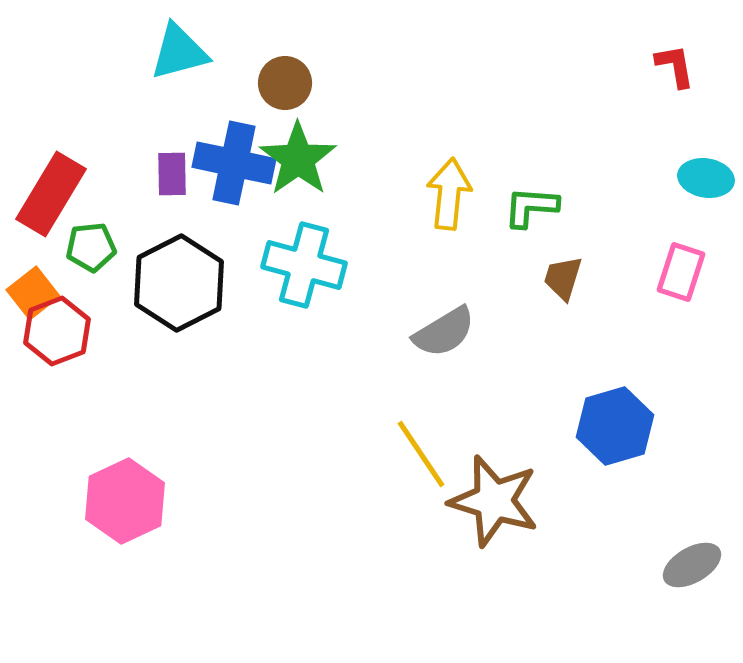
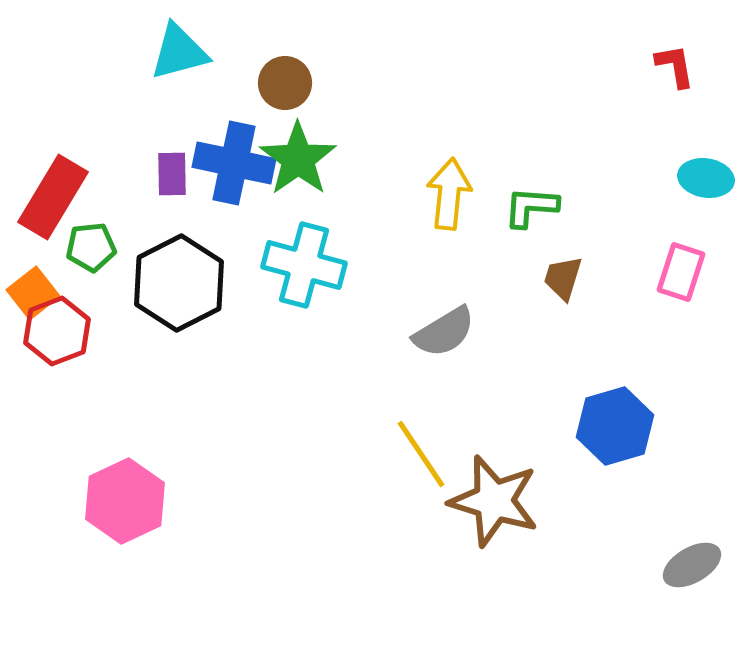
red rectangle: moved 2 px right, 3 px down
